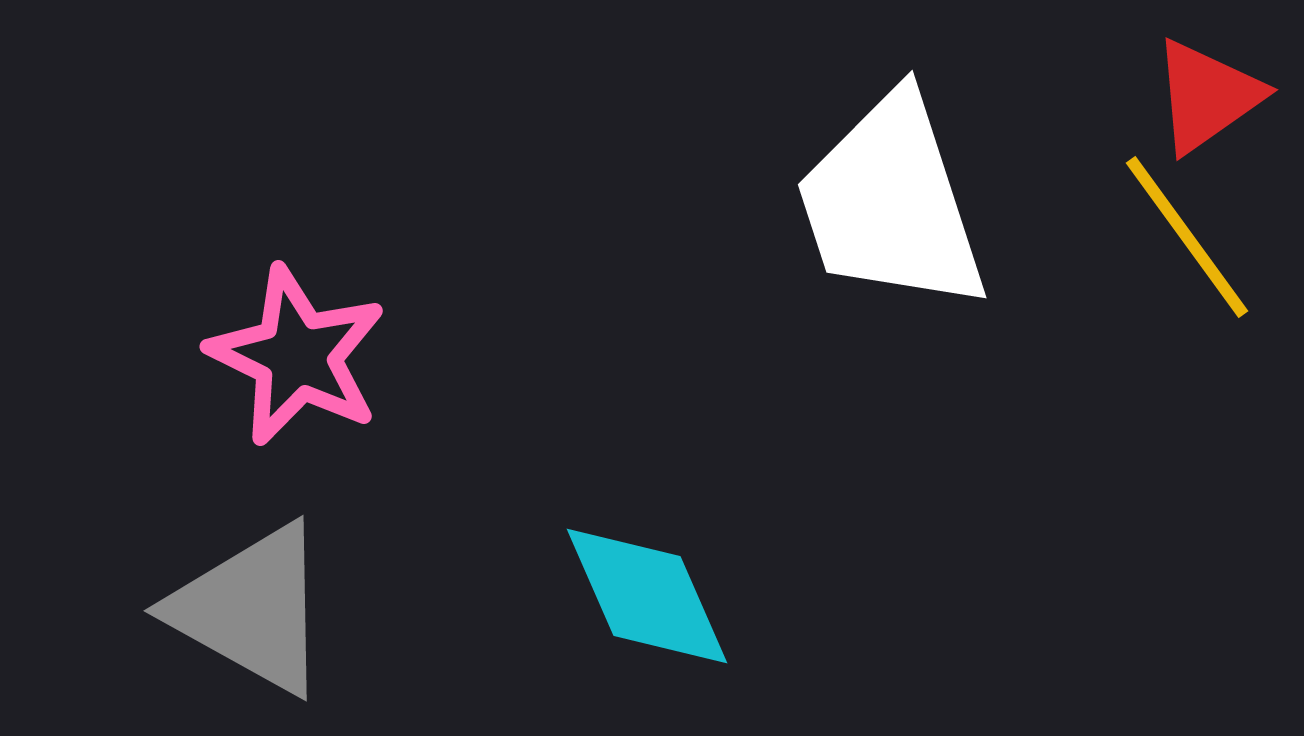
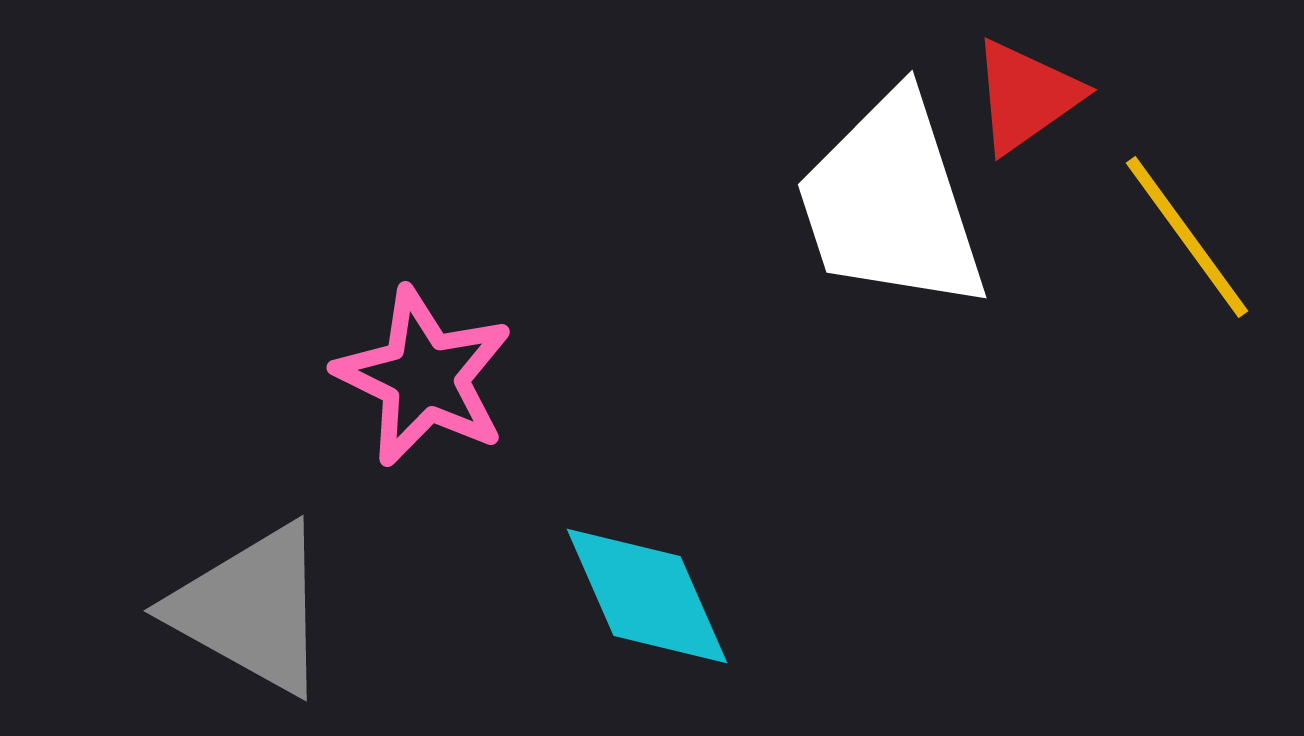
red triangle: moved 181 px left
pink star: moved 127 px right, 21 px down
